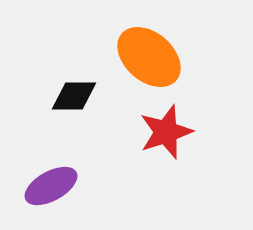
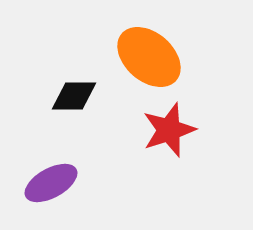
red star: moved 3 px right, 2 px up
purple ellipse: moved 3 px up
